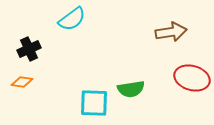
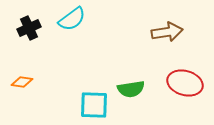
brown arrow: moved 4 px left
black cross: moved 21 px up
red ellipse: moved 7 px left, 5 px down
cyan square: moved 2 px down
